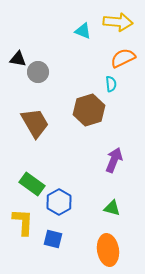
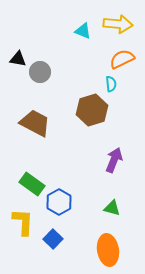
yellow arrow: moved 2 px down
orange semicircle: moved 1 px left, 1 px down
gray circle: moved 2 px right
brown hexagon: moved 3 px right
brown trapezoid: rotated 32 degrees counterclockwise
blue square: rotated 30 degrees clockwise
